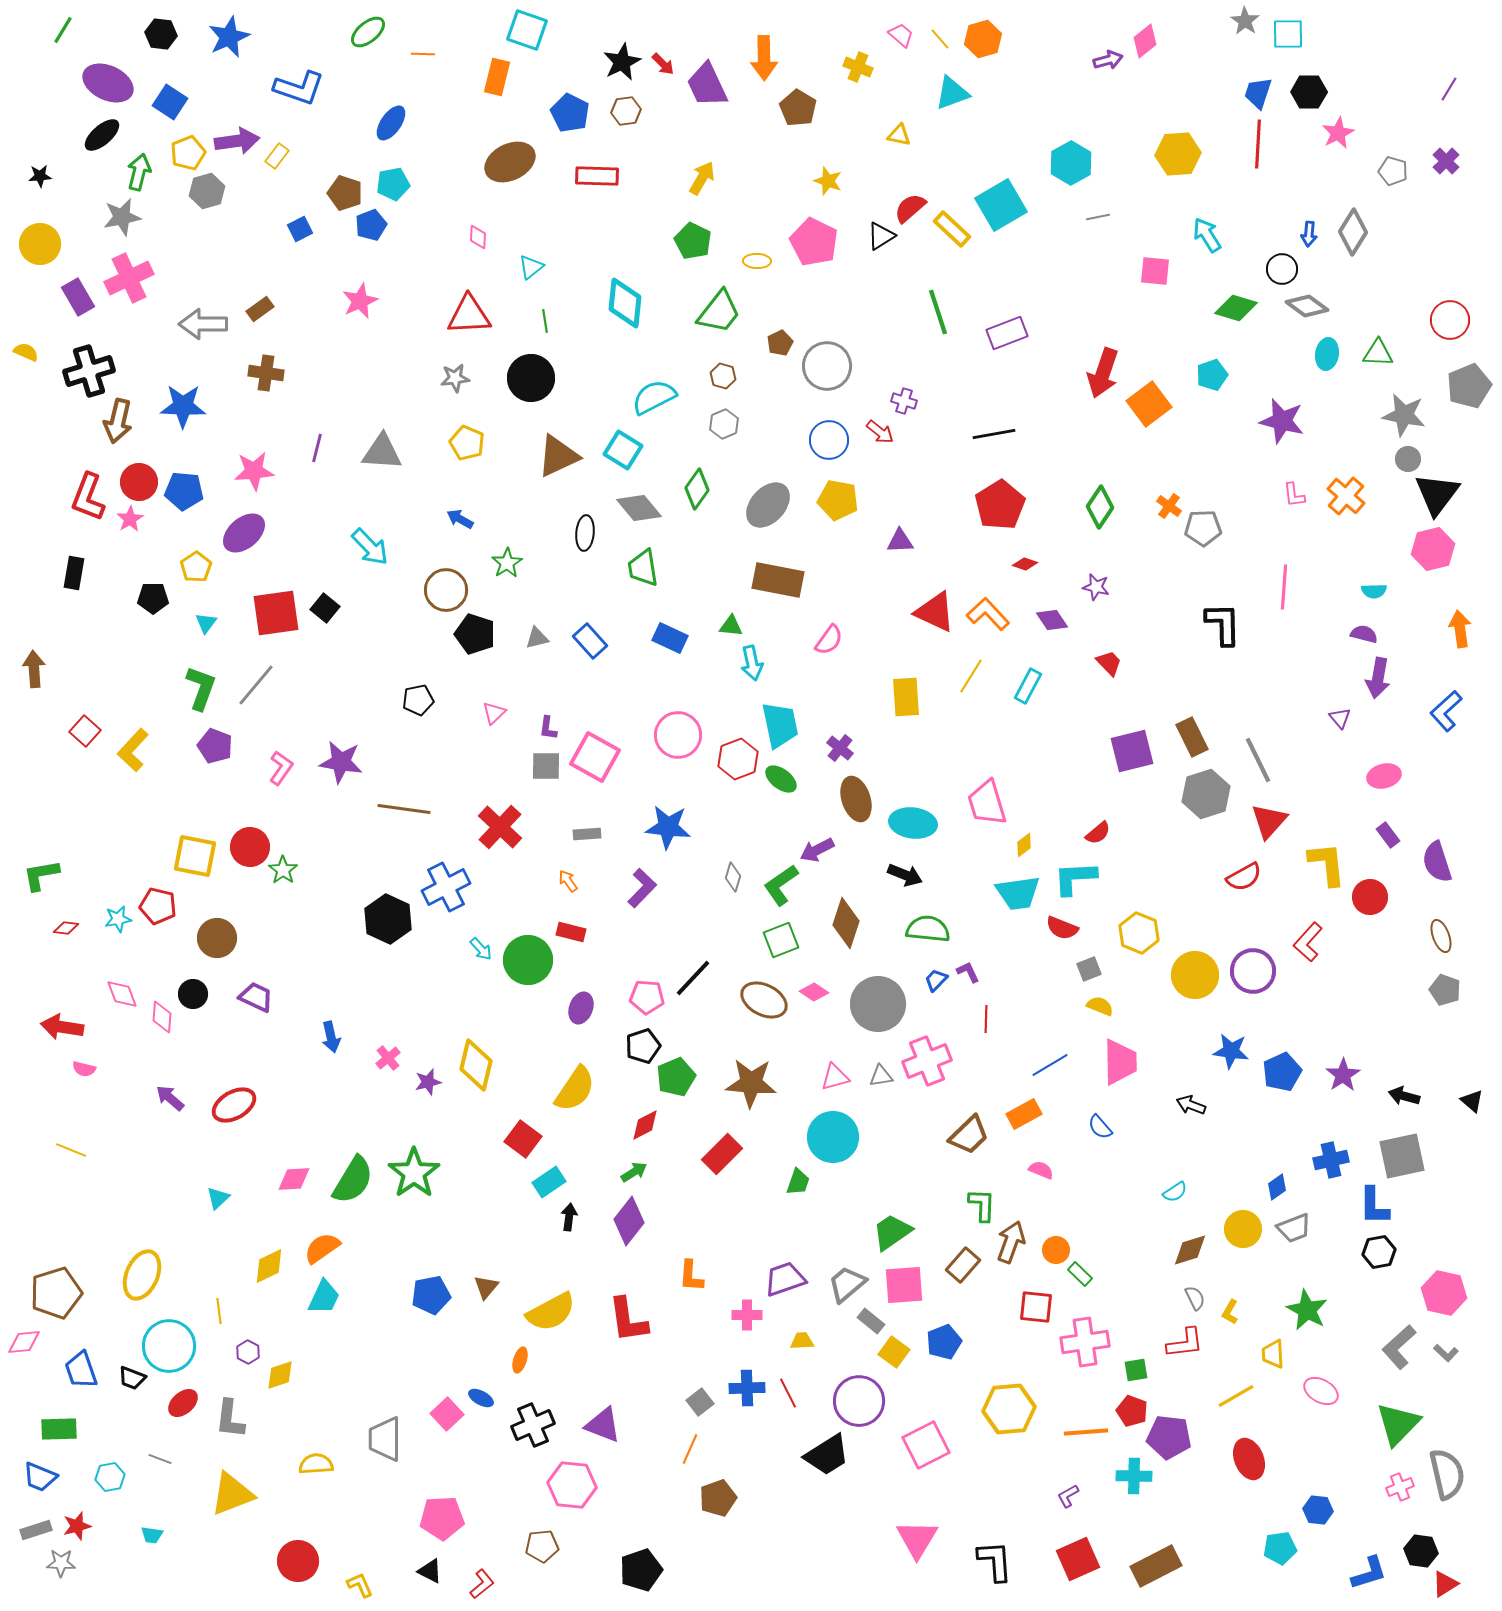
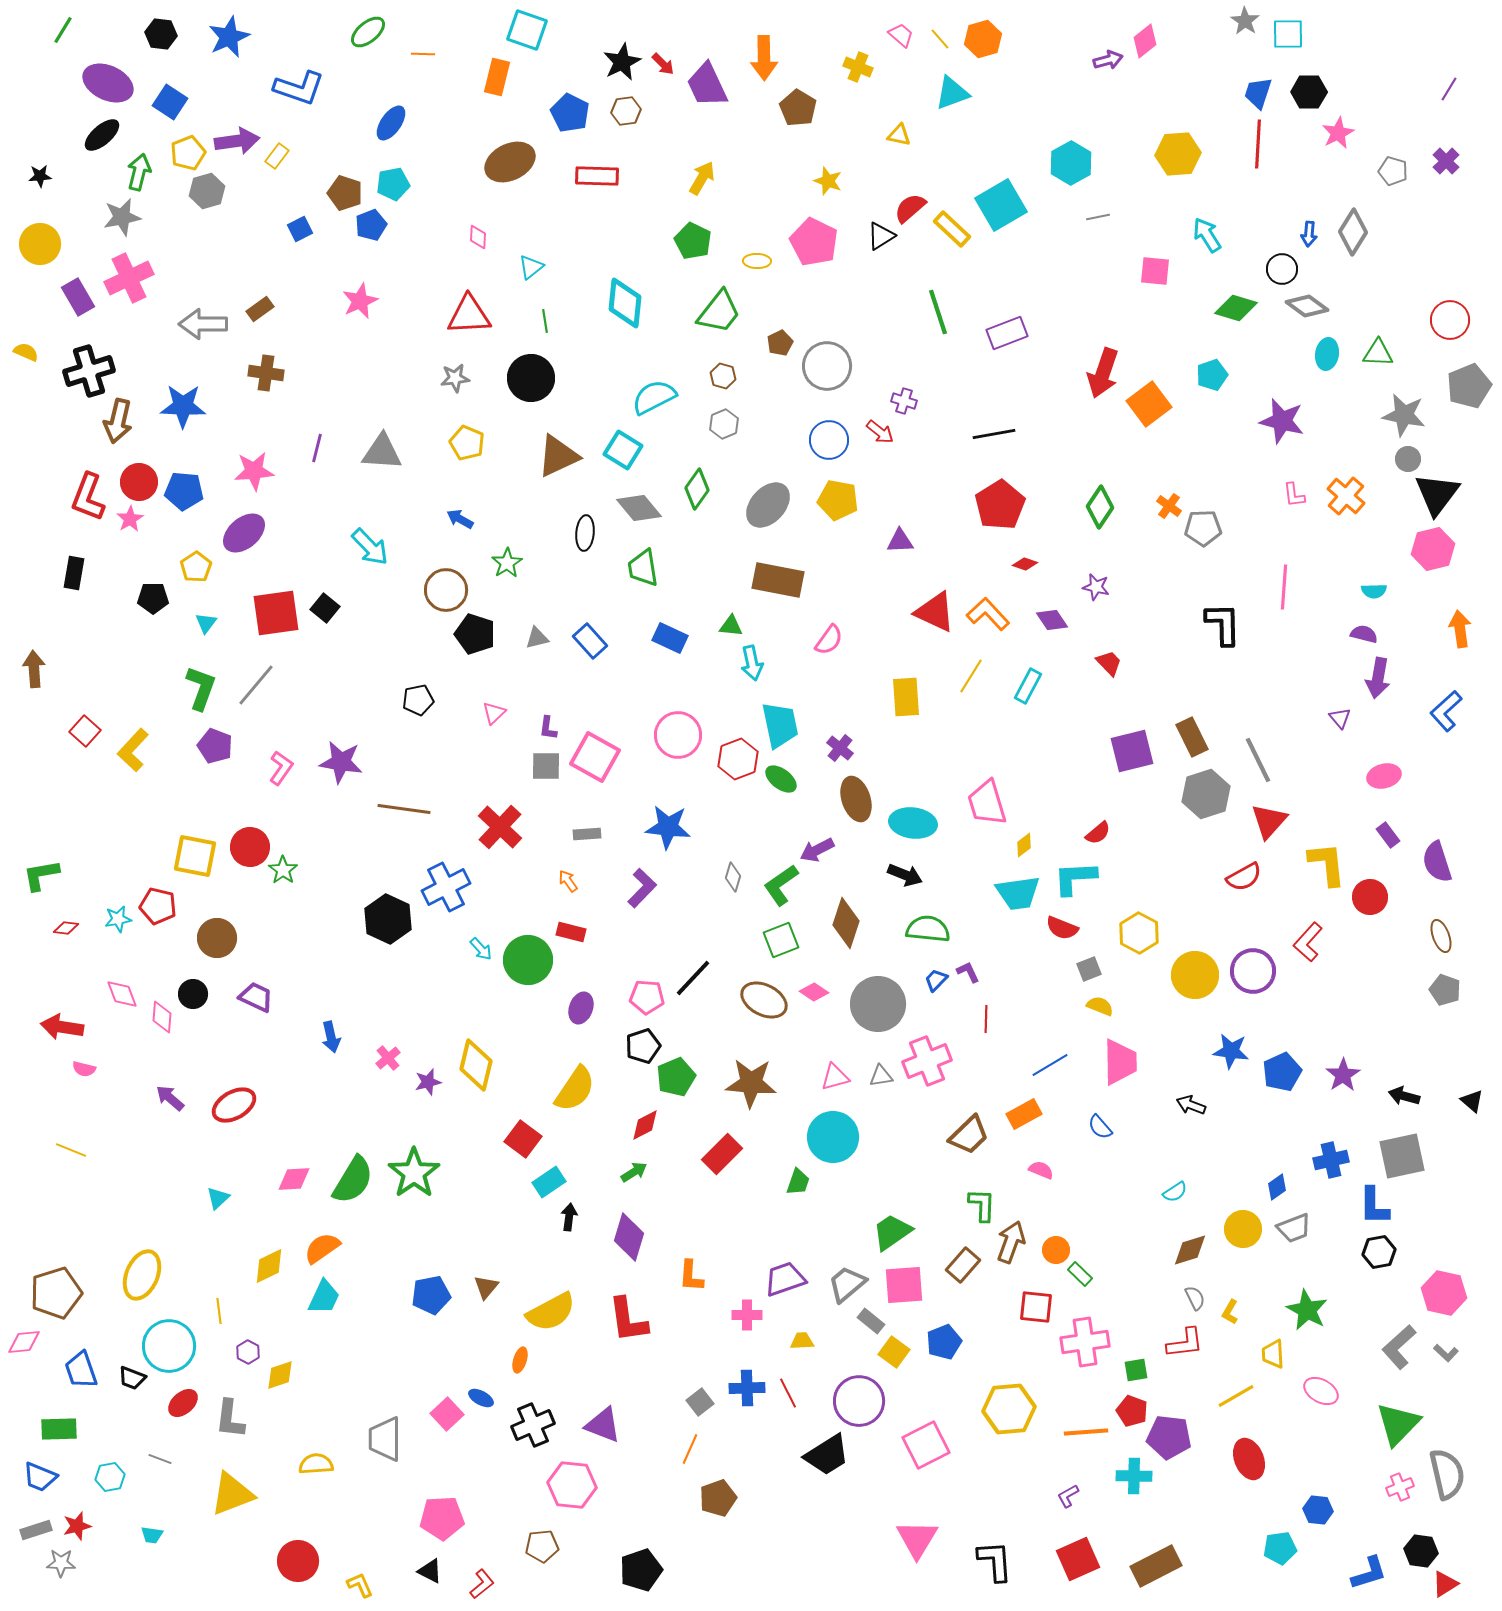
yellow hexagon at (1139, 933): rotated 6 degrees clockwise
purple diamond at (629, 1221): moved 16 px down; rotated 21 degrees counterclockwise
